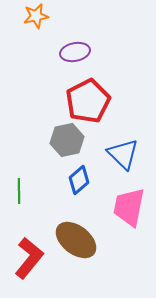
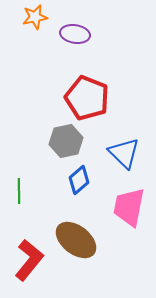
orange star: moved 1 px left, 1 px down
purple ellipse: moved 18 px up; rotated 20 degrees clockwise
red pentagon: moved 1 px left, 3 px up; rotated 24 degrees counterclockwise
gray hexagon: moved 1 px left, 1 px down
blue triangle: moved 1 px right, 1 px up
red L-shape: moved 2 px down
